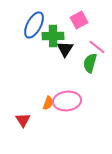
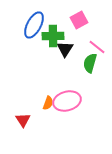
pink ellipse: rotated 8 degrees counterclockwise
